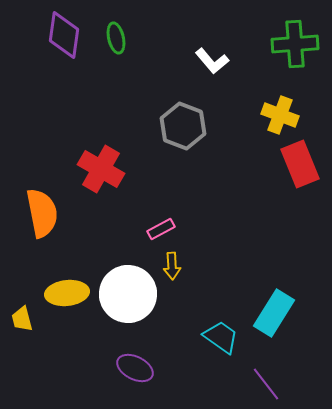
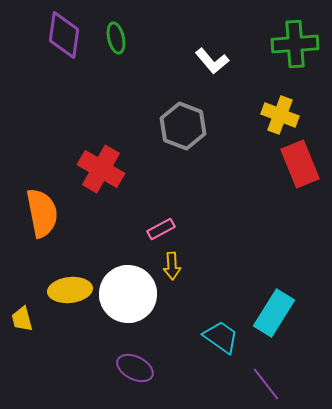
yellow ellipse: moved 3 px right, 3 px up
